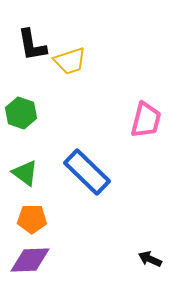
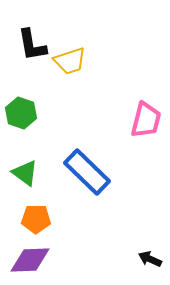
orange pentagon: moved 4 px right
